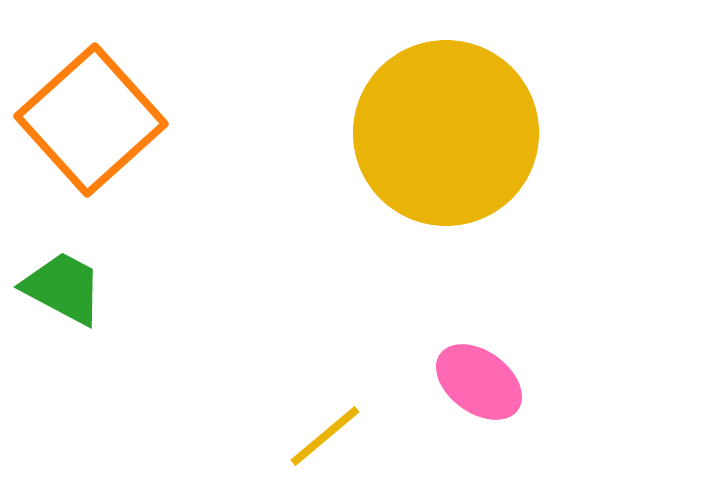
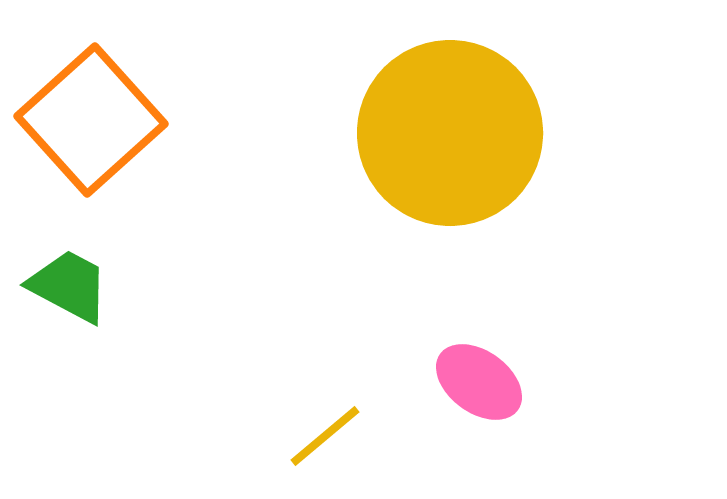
yellow circle: moved 4 px right
green trapezoid: moved 6 px right, 2 px up
